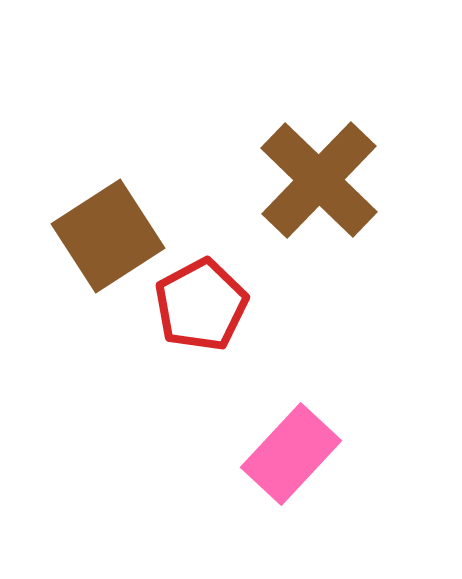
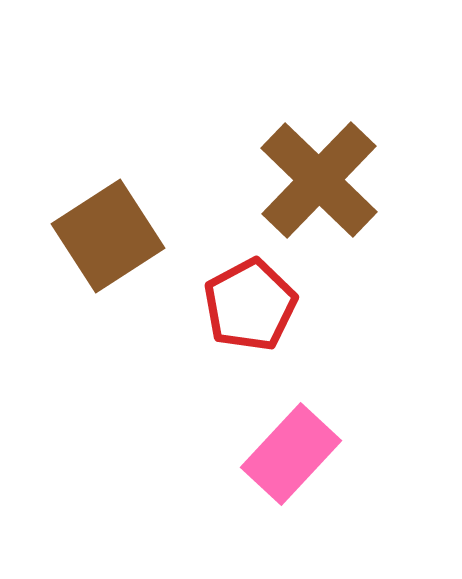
red pentagon: moved 49 px right
